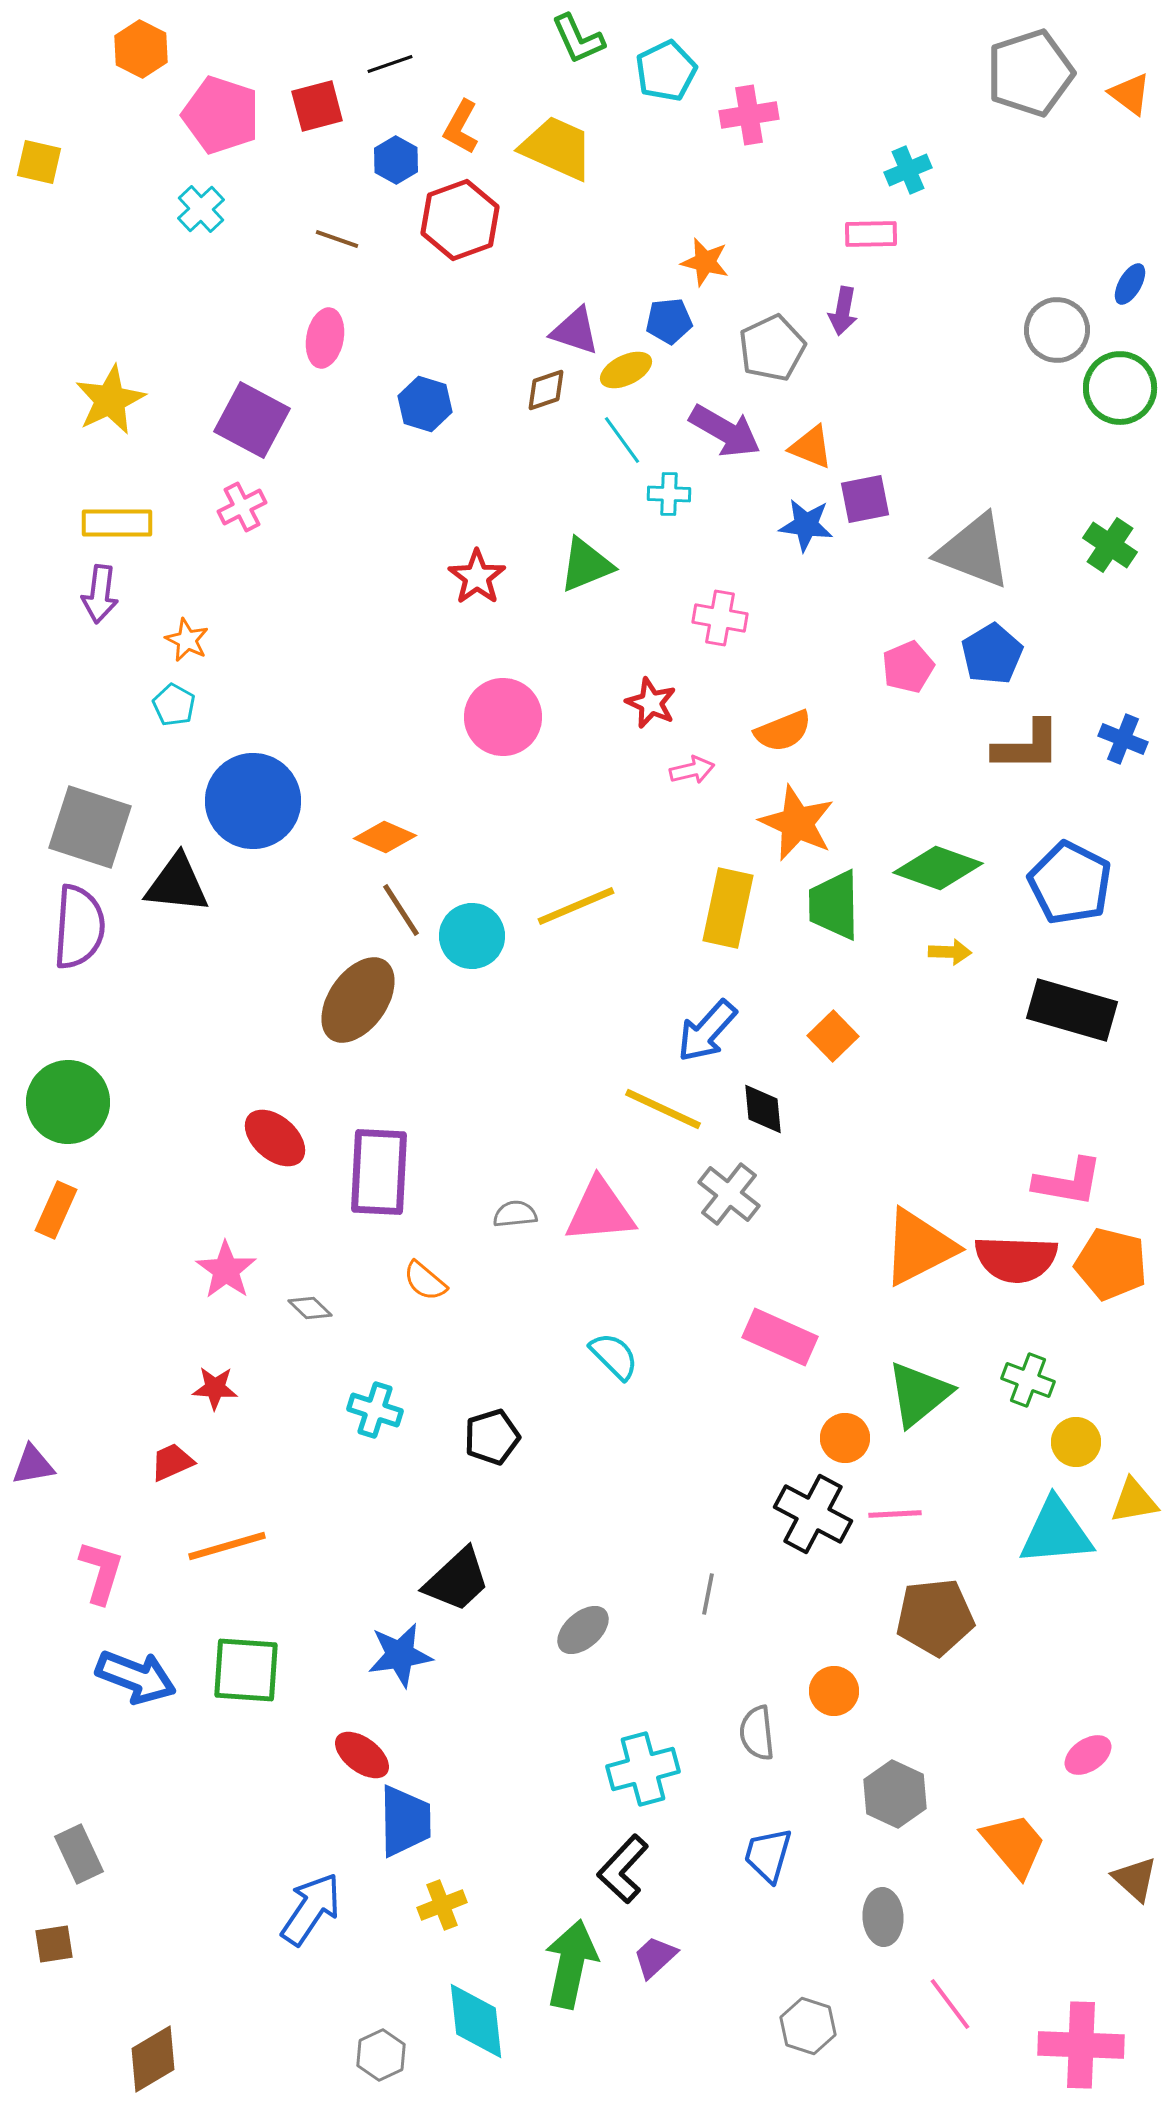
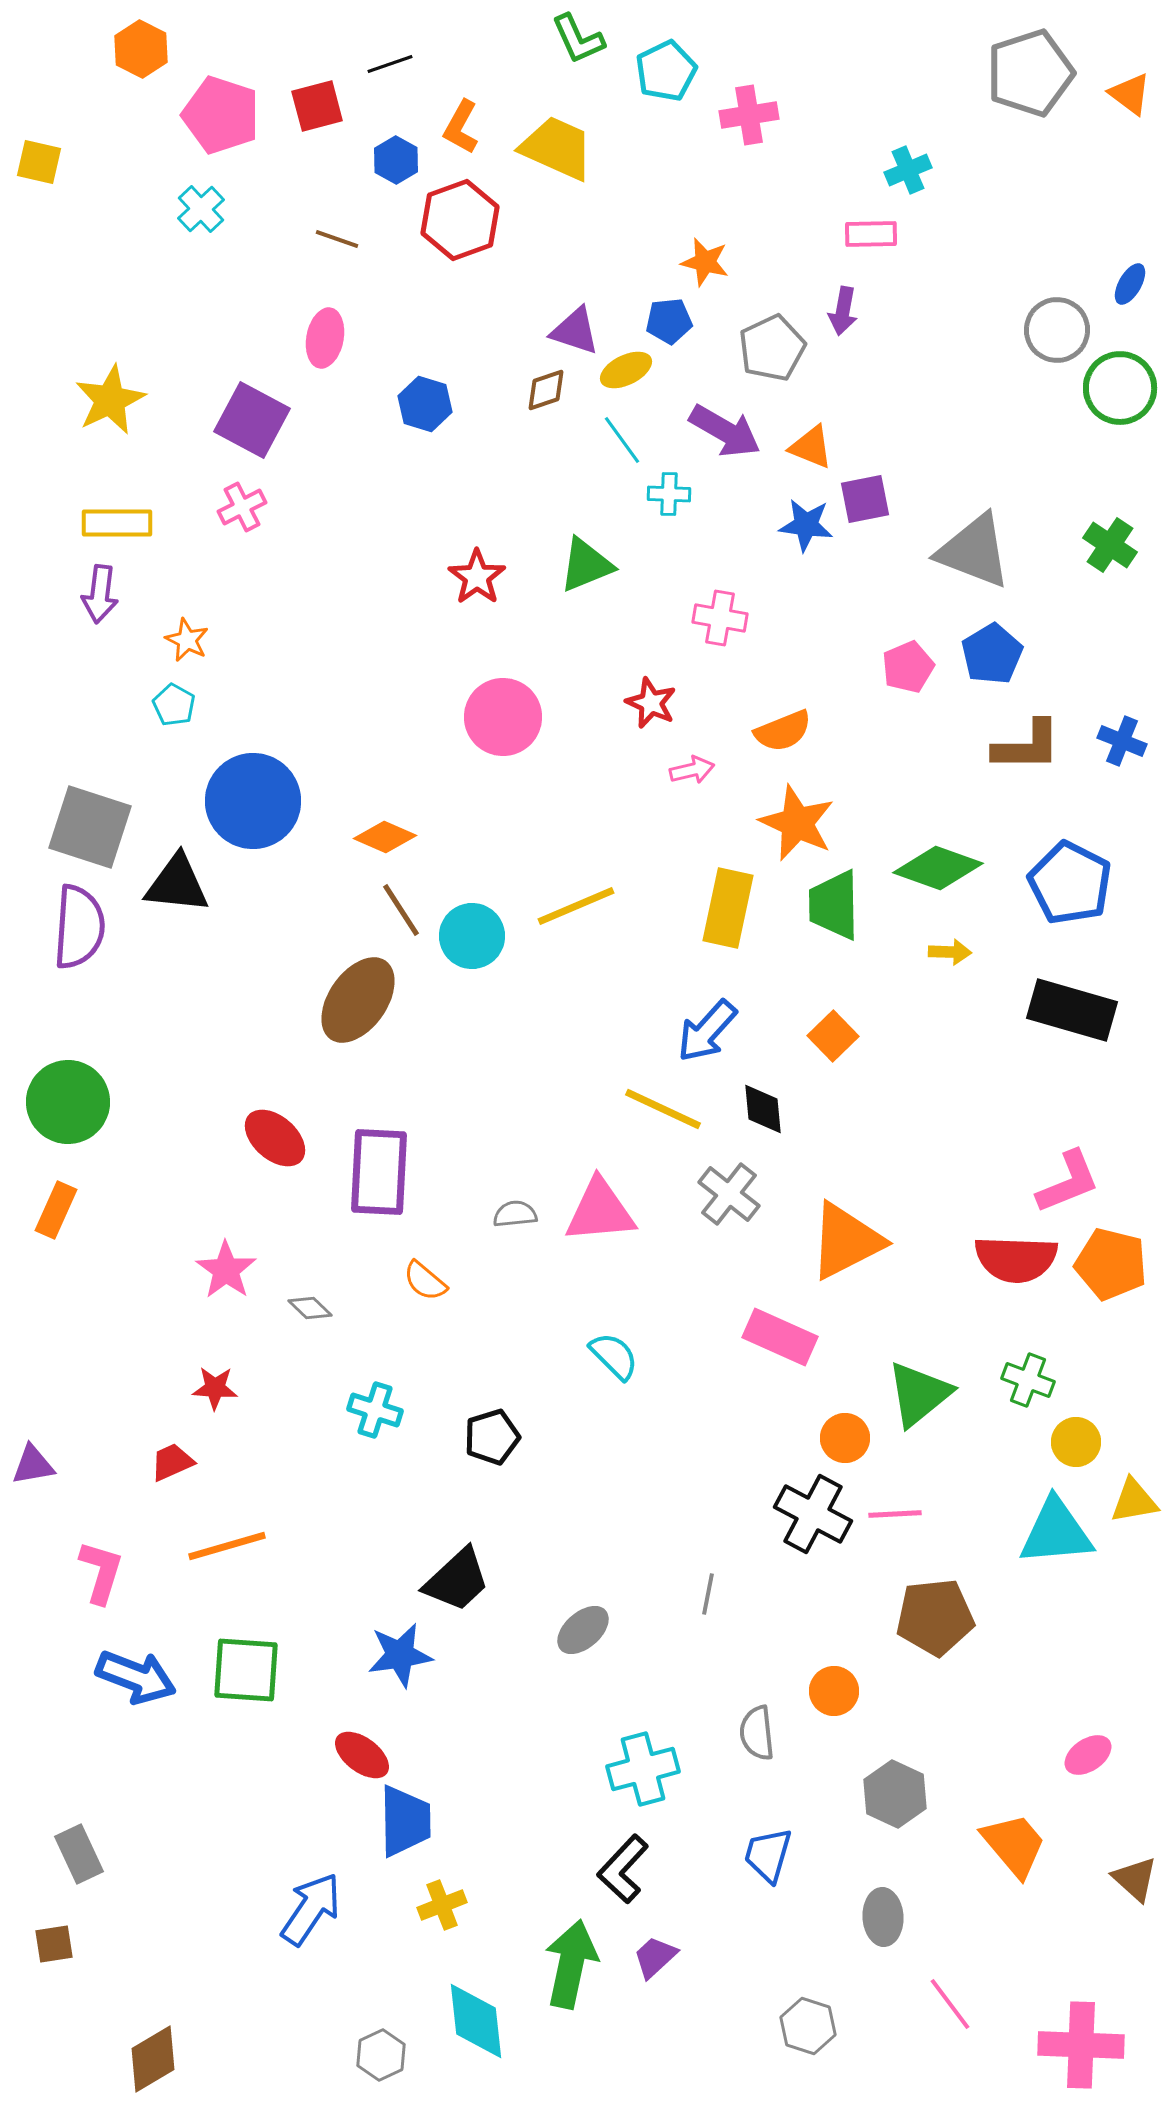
blue cross at (1123, 739): moved 1 px left, 2 px down
pink L-shape at (1068, 1182): rotated 32 degrees counterclockwise
orange triangle at (919, 1247): moved 73 px left, 6 px up
